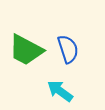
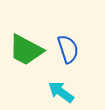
cyan arrow: moved 1 px right, 1 px down
